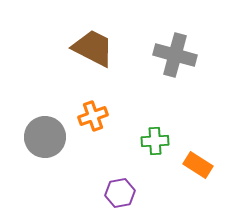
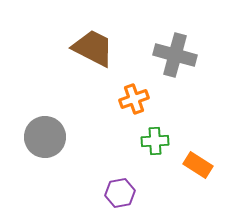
orange cross: moved 41 px right, 17 px up
